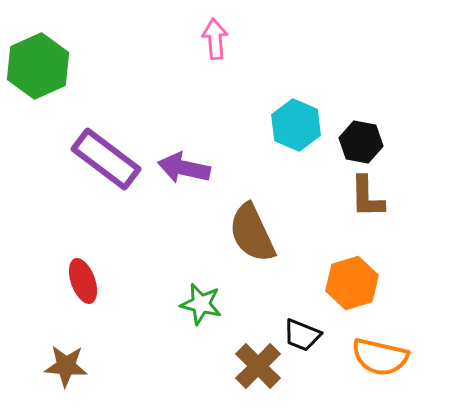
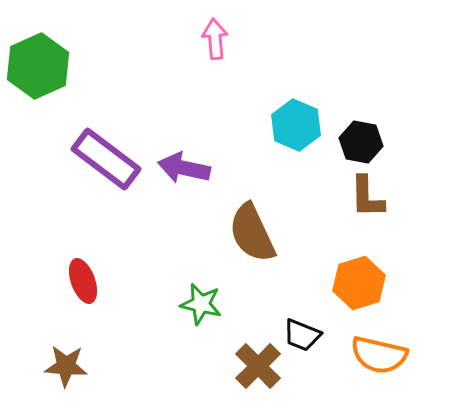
orange hexagon: moved 7 px right
orange semicircle: moved 1 px left, 2 px up
